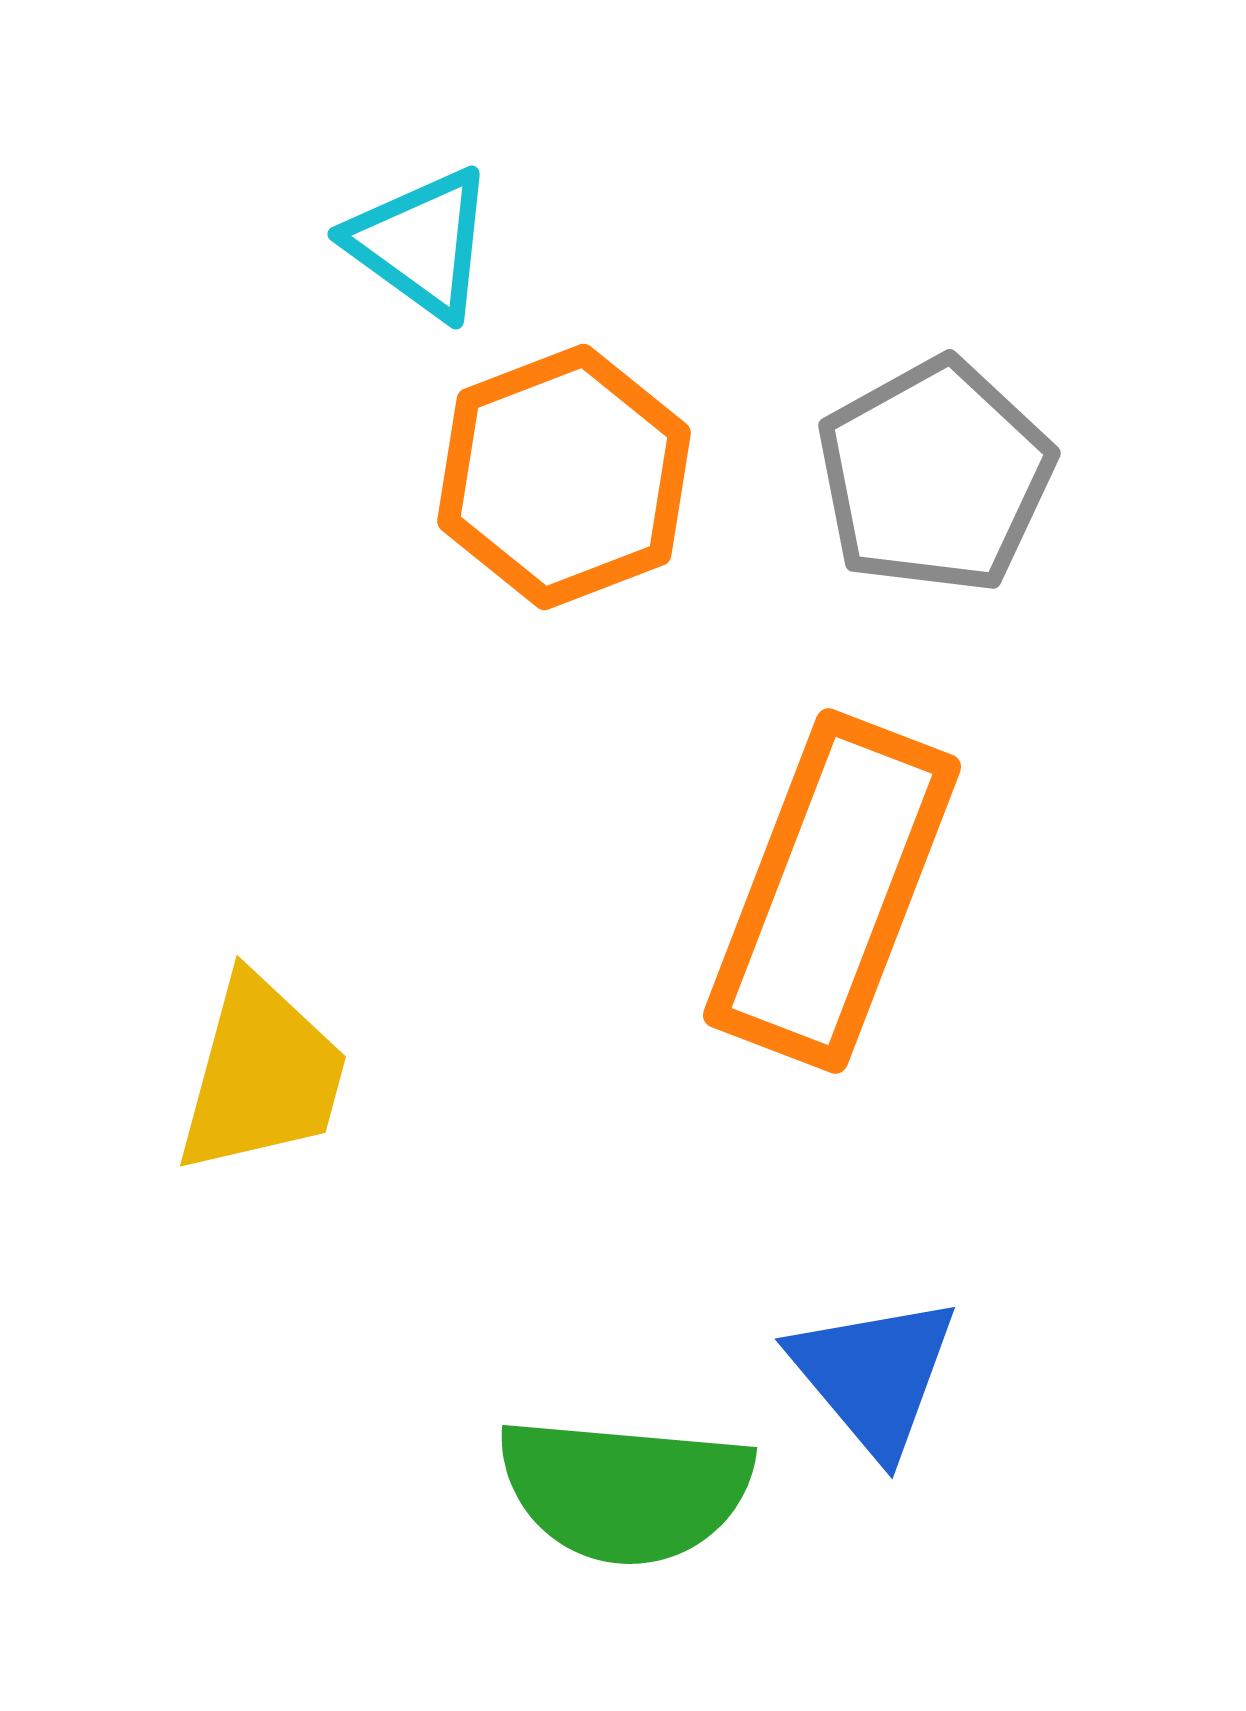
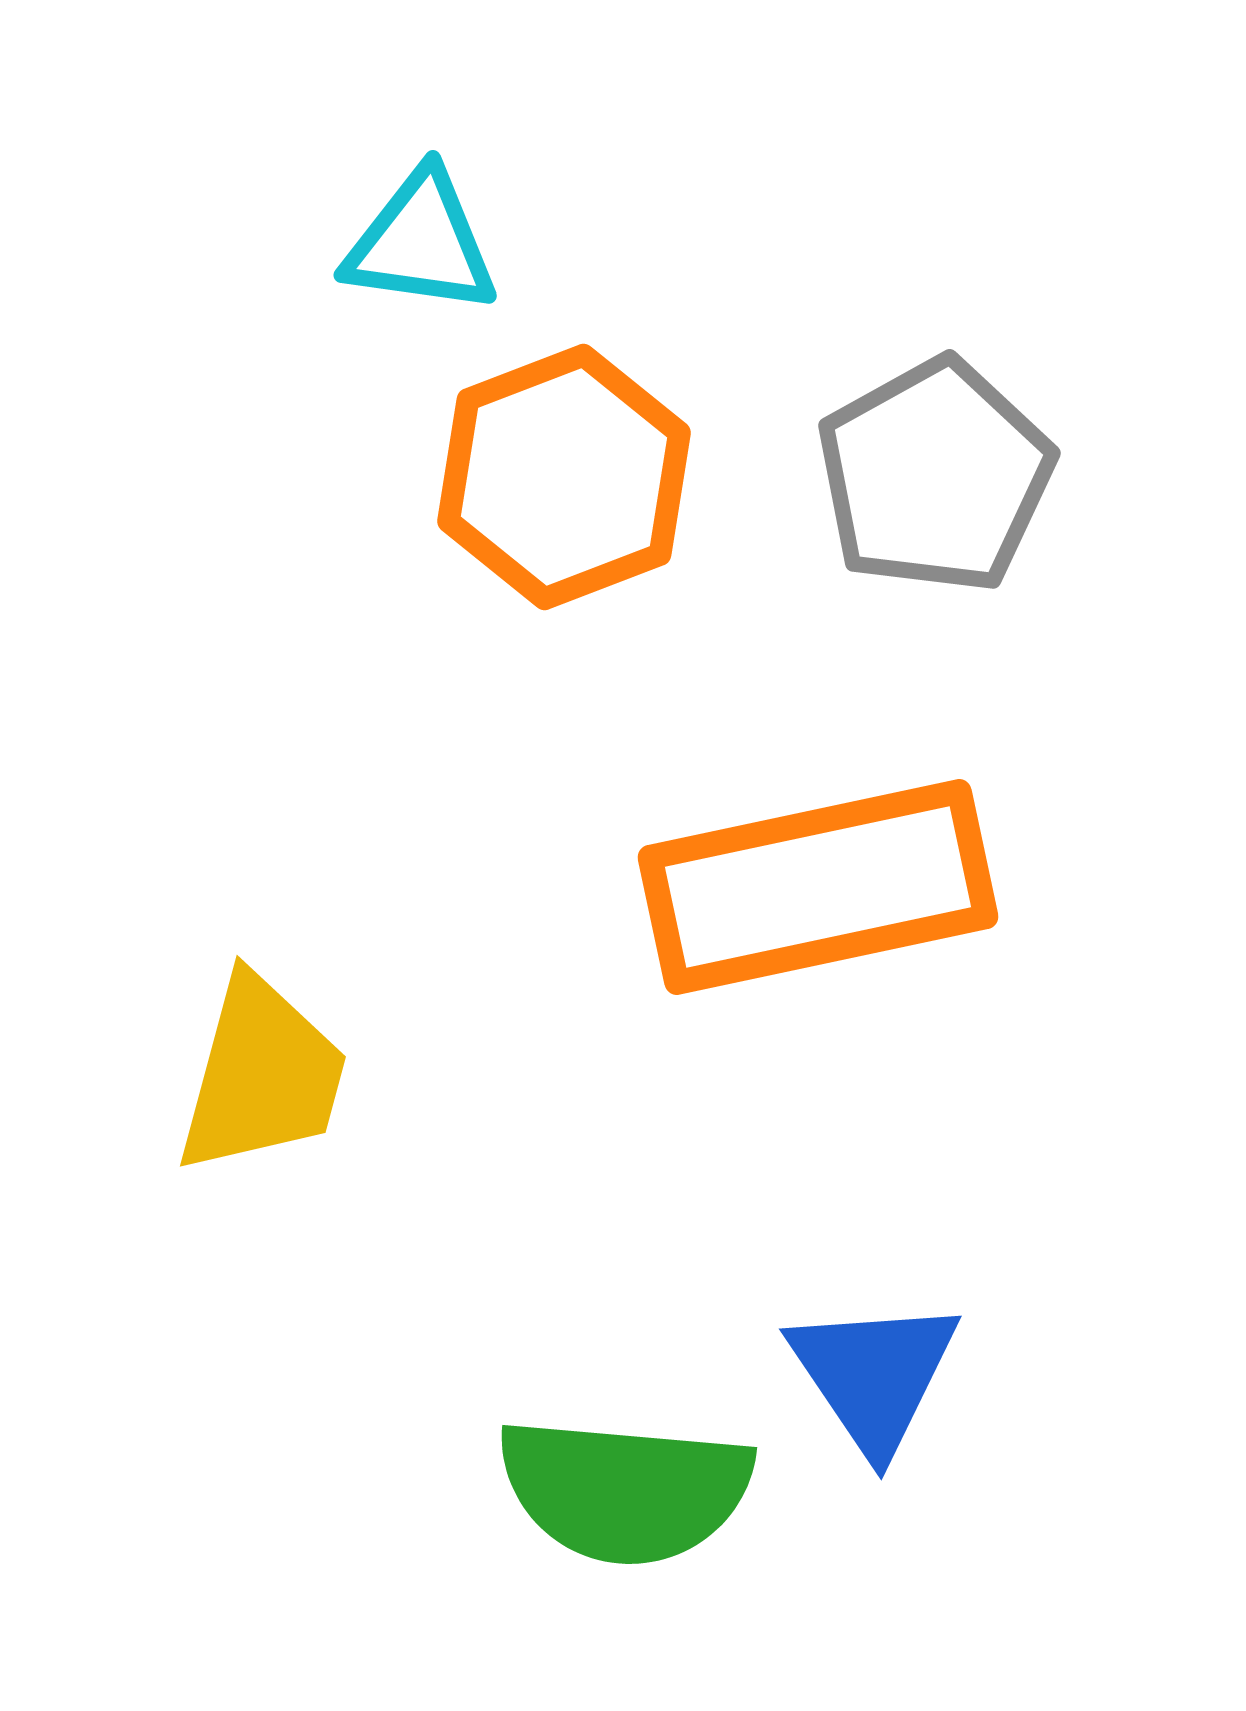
cyan triangle: rotated 28 degrees counterclockwise
orange rectangle: moved 14 px left, 4 px up; rotated 57 degrees clockwise
blue triangle: rotated 6 degrees clockwise
